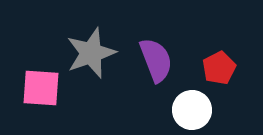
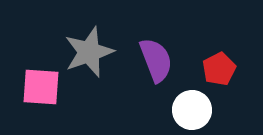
gray star: moved 2 px left, 1 px up
red pentagon: moved 1 px down
pink square: moved 1 px up
